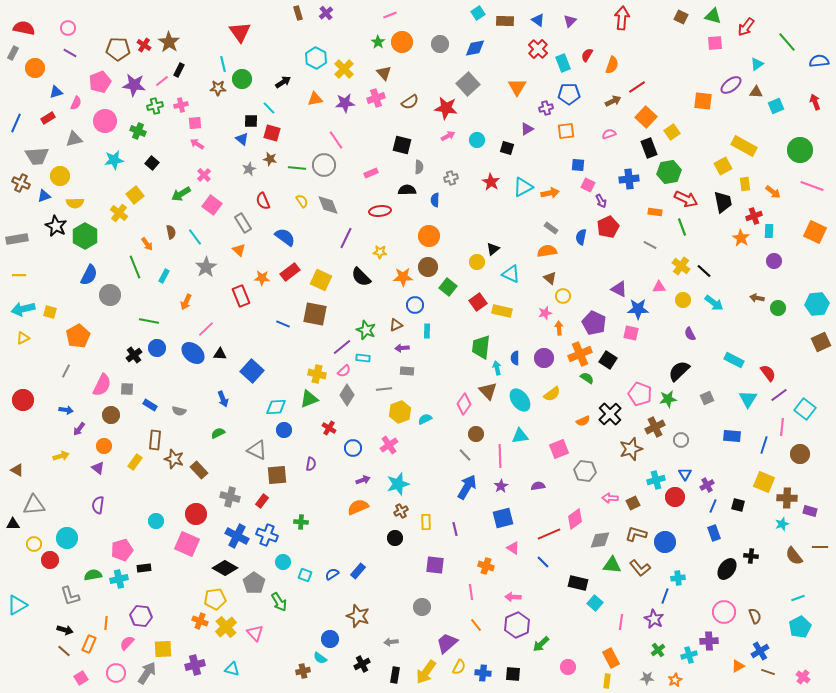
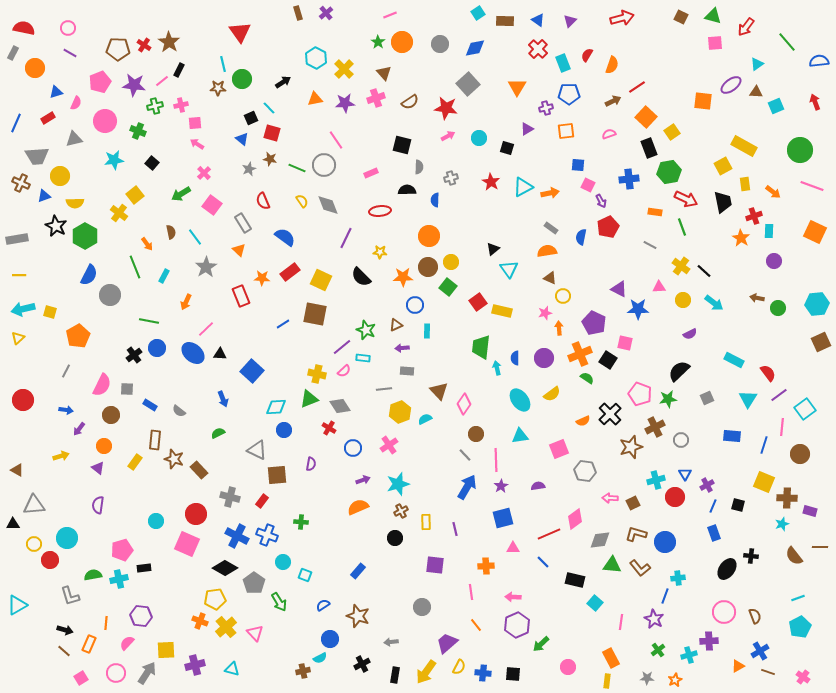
red arrow at (622, 18): rotated 70 degrees clockwise
black square at (251, 121): moved 3 px up; rotated 24 degrees counterclockwise
cyan circle at (477, 140): moved 2 px right, 2 px up
green line at (297, 168): rotated 18 degrees clockwise
pink cross at (204, 175): moved 2 px up
yellow circle at (477, 262): moved 26 px left
cyan triangle at (511, 274): moved 2 px left, 5 px up; rotated 30 degrees clockwise
brown triangle at (550, 278): rotated 16 degrees counterclockwise
blue line at (283, 324): rotated 56 degrees counterclockwise
pink square at (631, 333): moved 6 px left, 10 px down
purple semicircle at (690, 334): rotated 88 degrees counterclockwise
yellow triangle at (23, 338): moved 5 px left; rotated 16 degrees counterclockwise
brown triangle at (488, 391): moved 49 px left
gray diamond at (347, 395): moved 7 px left, 11 px down; rotated 65 degrees counterclockwise
cyan square at (805, 409): rotated 15 degrees clockwise
gray semicircle at (179, 411): rotated 24 degrees clockwise
brown star at (631, 449): moved 2 px up
pink line at (500, 456): moved 4 px left, 4 px down
pink triangle at (513, 548): rotated 32 degrees counterclockwise
orange cross at (486, 566): rotated 21 degrees counterclockwise
blue semicircle at (332, 574): moved 9 px left, 31 px down
black rectangle at (578, 583): moved 3 px left, 3 px up
yellow square at (163, 649): moved 3 px right, 1 px down
cyan semicircle at (320, 658): rotated 64 degrees counterclockwise
